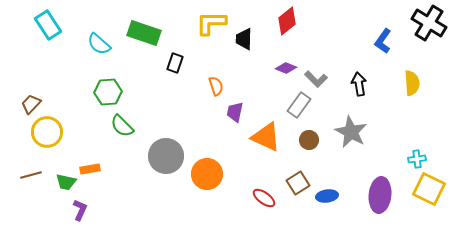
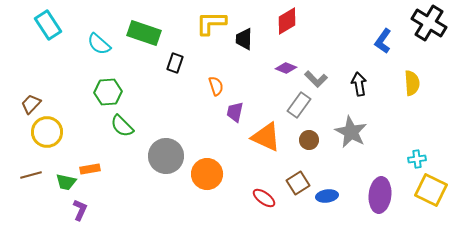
red diamond: rotated 8 degrees clockwise
yellow square: moved 2 px right, 1 px down
